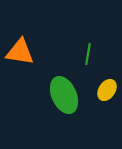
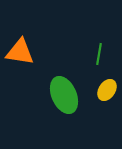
green line: moved 11 px right
